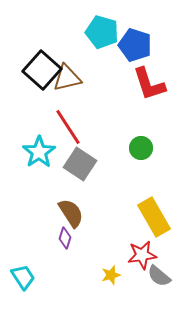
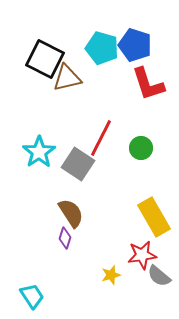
cyan pentagon: moved 16 px down
black square: moved 3 px right, 11 px up; rotated 15 degrees counterclockwise
red L-shape: moved 1 px left
red line: moved 33 px right, 11 px down; rotated 60 degrees clockwise
gray square: moved 2 px left
cyan trapezoid: moved 9 px right, 19 px down
